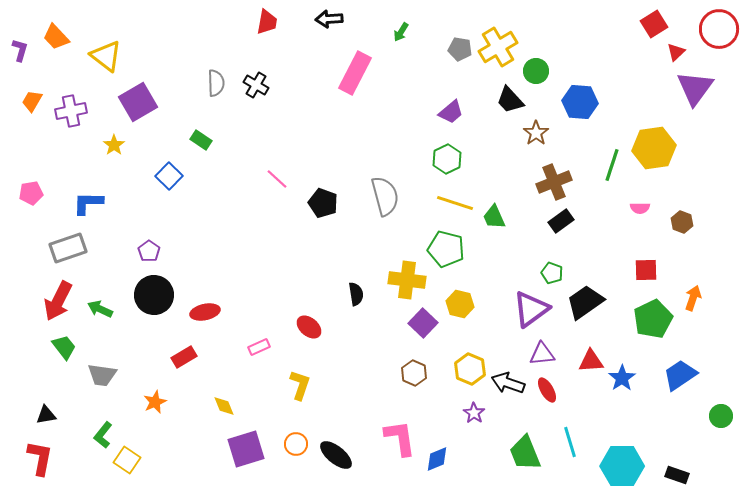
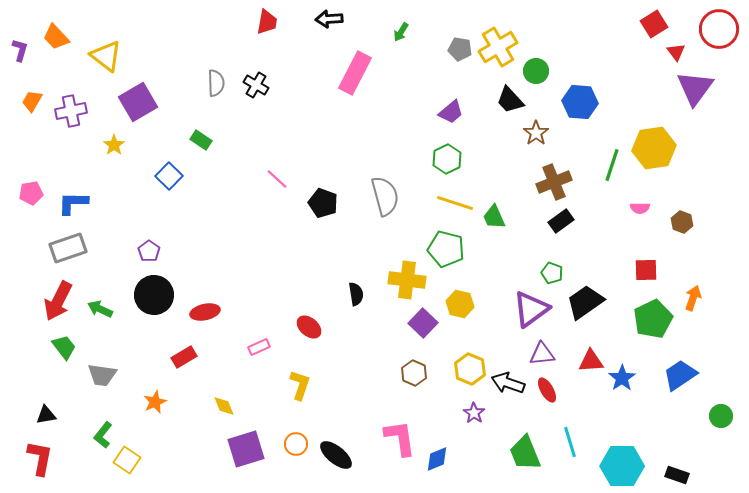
red triangle at (676, 52): rotated 24 degrees counterclockwise
blue L-shape at (88, 203): moved 15 px left
